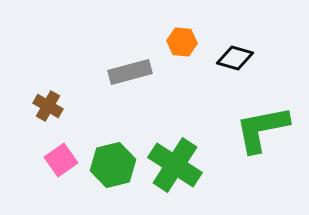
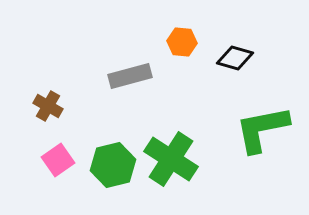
gray rectangle: moved 4 px down
pink square: moved 3 px left
green cross: moved 4 px left, 6 px up
